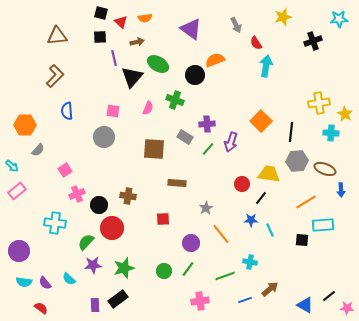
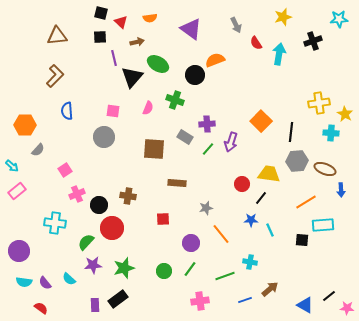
orange semicircle at (145, 18): moved 5 px right
cyan arrow at (266, 66): moved 13 px right, 12 px up
gray star at (206, 208): rotated 16 degrees clockwise
green line at (188, 269): moved 2 px right
